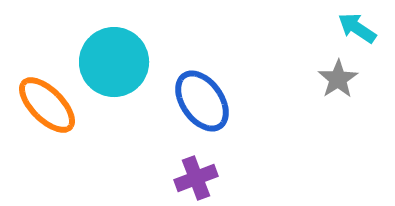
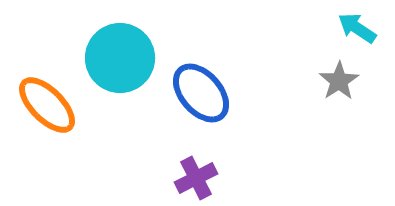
cyan circle: moved 6 px right, 4 px up
gray star: moved 1 px right, 2 px down
blue ellipse: moved 1 px left, 8 px up; rotated 6 degrees counterclockwise
purple cross: rotated 6 degrees counterclockwise
